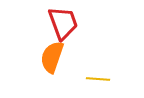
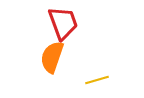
yellow line: moved 1 px left, 1 px down; rotated 20 degrees counterclockwise
